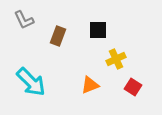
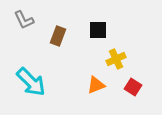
orange triangle: moved 6 px right
